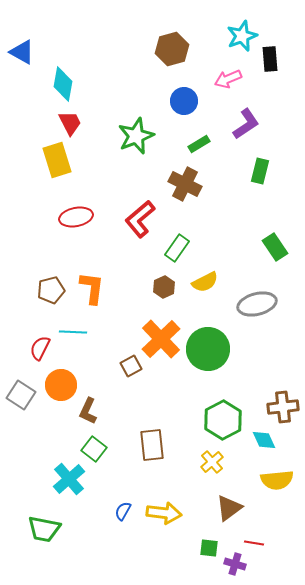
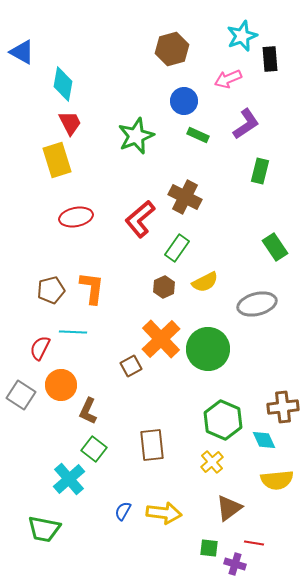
green rectangle at (199, 144): moved 1 px left, 9 px up; rotated 55 degrees clockwise
brown cross at (185, 184): moved 13 px down
green hexagon at (223, 420): rotated 9 degrees counterclockwise
